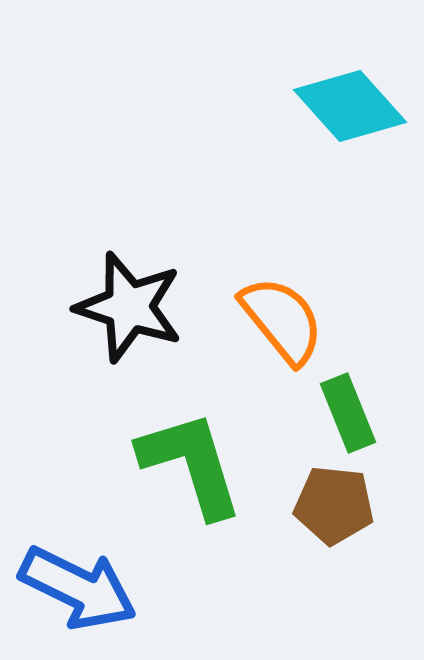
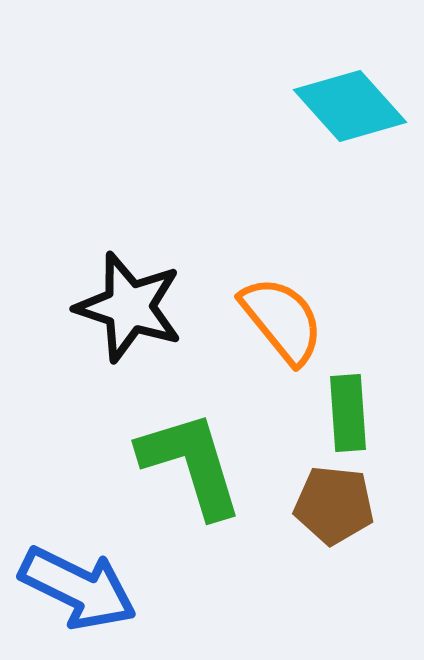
green rectangle: rotated 18 degrees clockwise
